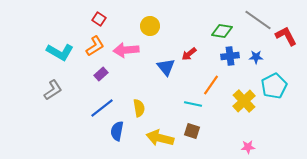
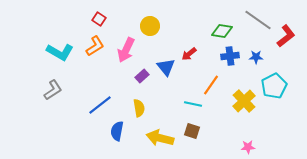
red L-shape: rotated 80 degrees clockwise
pink arrow: rotated 60 degrees counterclockwise
purple rectangle: moved 41 px right, 2 px down
blue line: moved 2 px left, 3 px up
